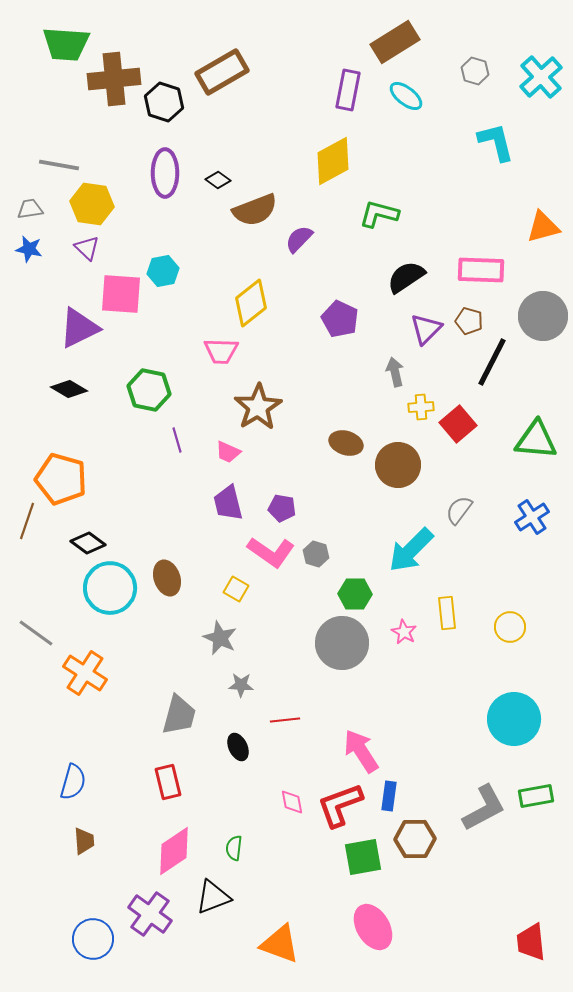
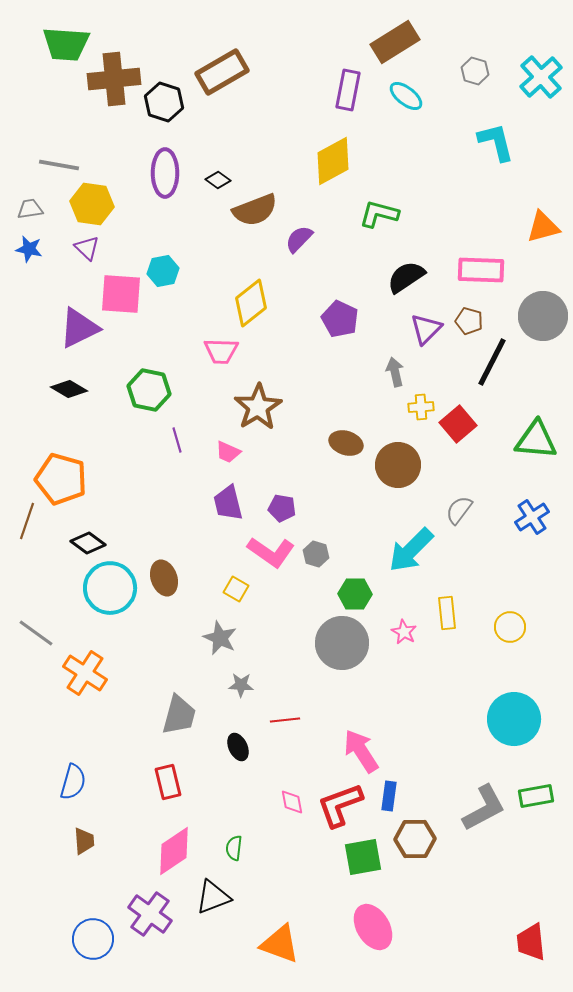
brown ellipse at (167, 578): moved 3 px left
